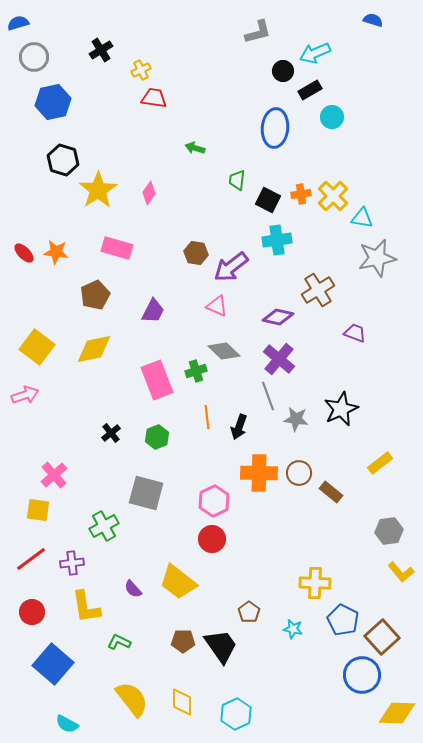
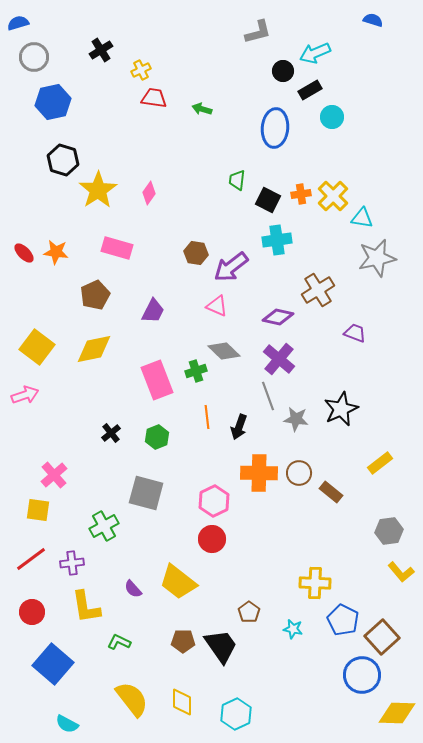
green arrow at (195, 148): moved 7 px right, 39 px up
